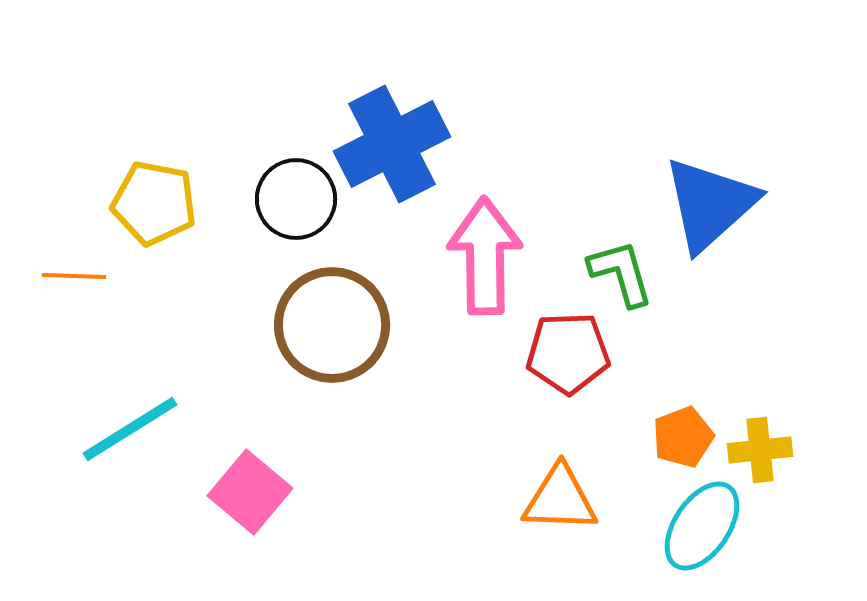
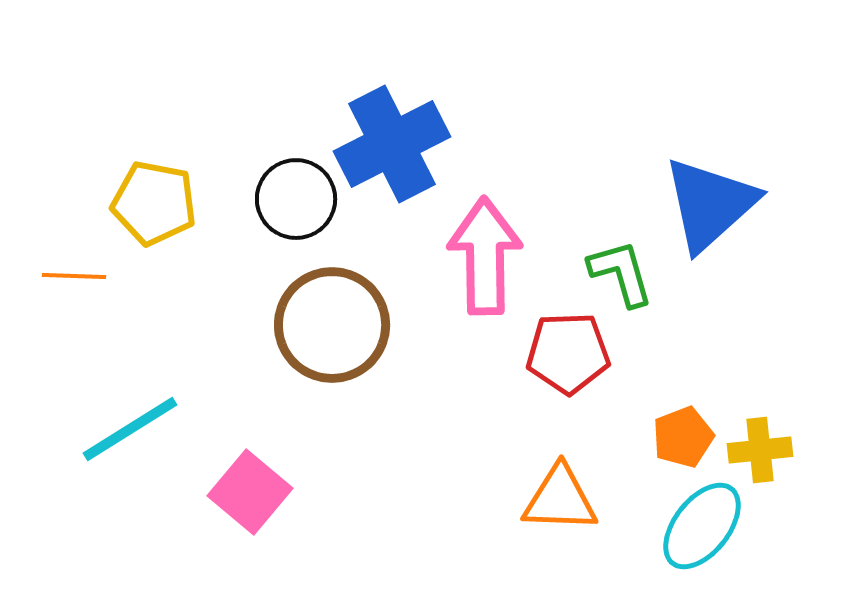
cyan ellipse: rotated 4 degrees clockwise
